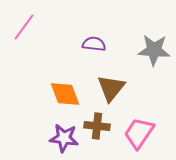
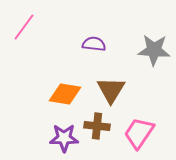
brown triangle: moved 2 px down; rotated 8 degrees counterclockwise
orange diamond: rotated 60 degrees counterclockwise
purple star: rotated 8 degrees counterclockwise
